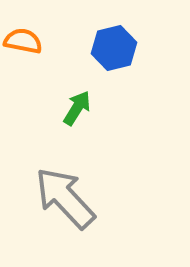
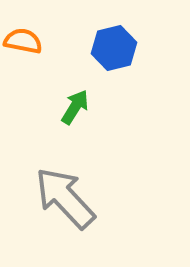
green arrow: moved 2 px left, 1 px up
